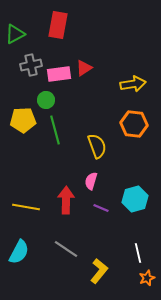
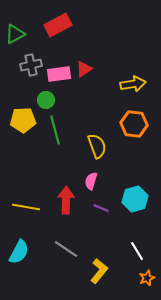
red rectangle: rotated 52 degrees clockwise
red triangle: moved 1 px down
white line: moved 1 px left, 2 px up; rotated 18 degrees counterclockwise
